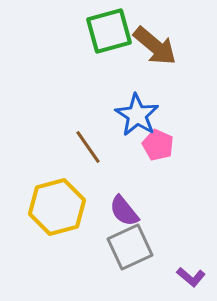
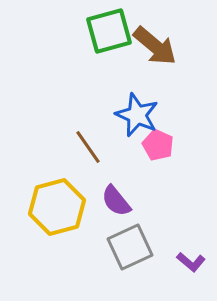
blue star: rotated 9 degrees counterclockwise
purple semicircle: moved 8 px left, 10 px up
purple L-shape: moved 15 px up
